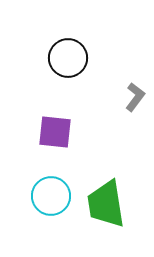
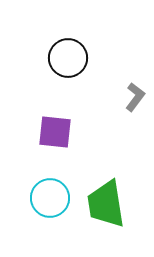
cyan circle: moved 1 px left, 2 px down
